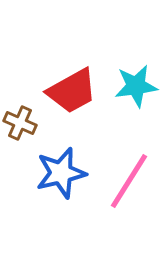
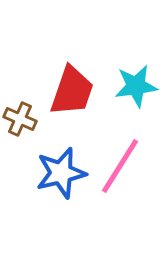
red trapezoid: rotated 42 degrees counterclockwise
brown cross: moved 4 px up
pink line: moved 9 px left, 15 px up
